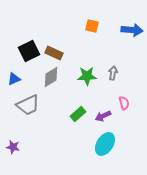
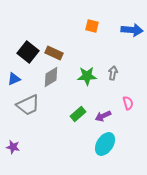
black square: moved 1 px left, 1 px down; rotated 25 degrees counterclockwise
pink semicircle: moved 4 px right
